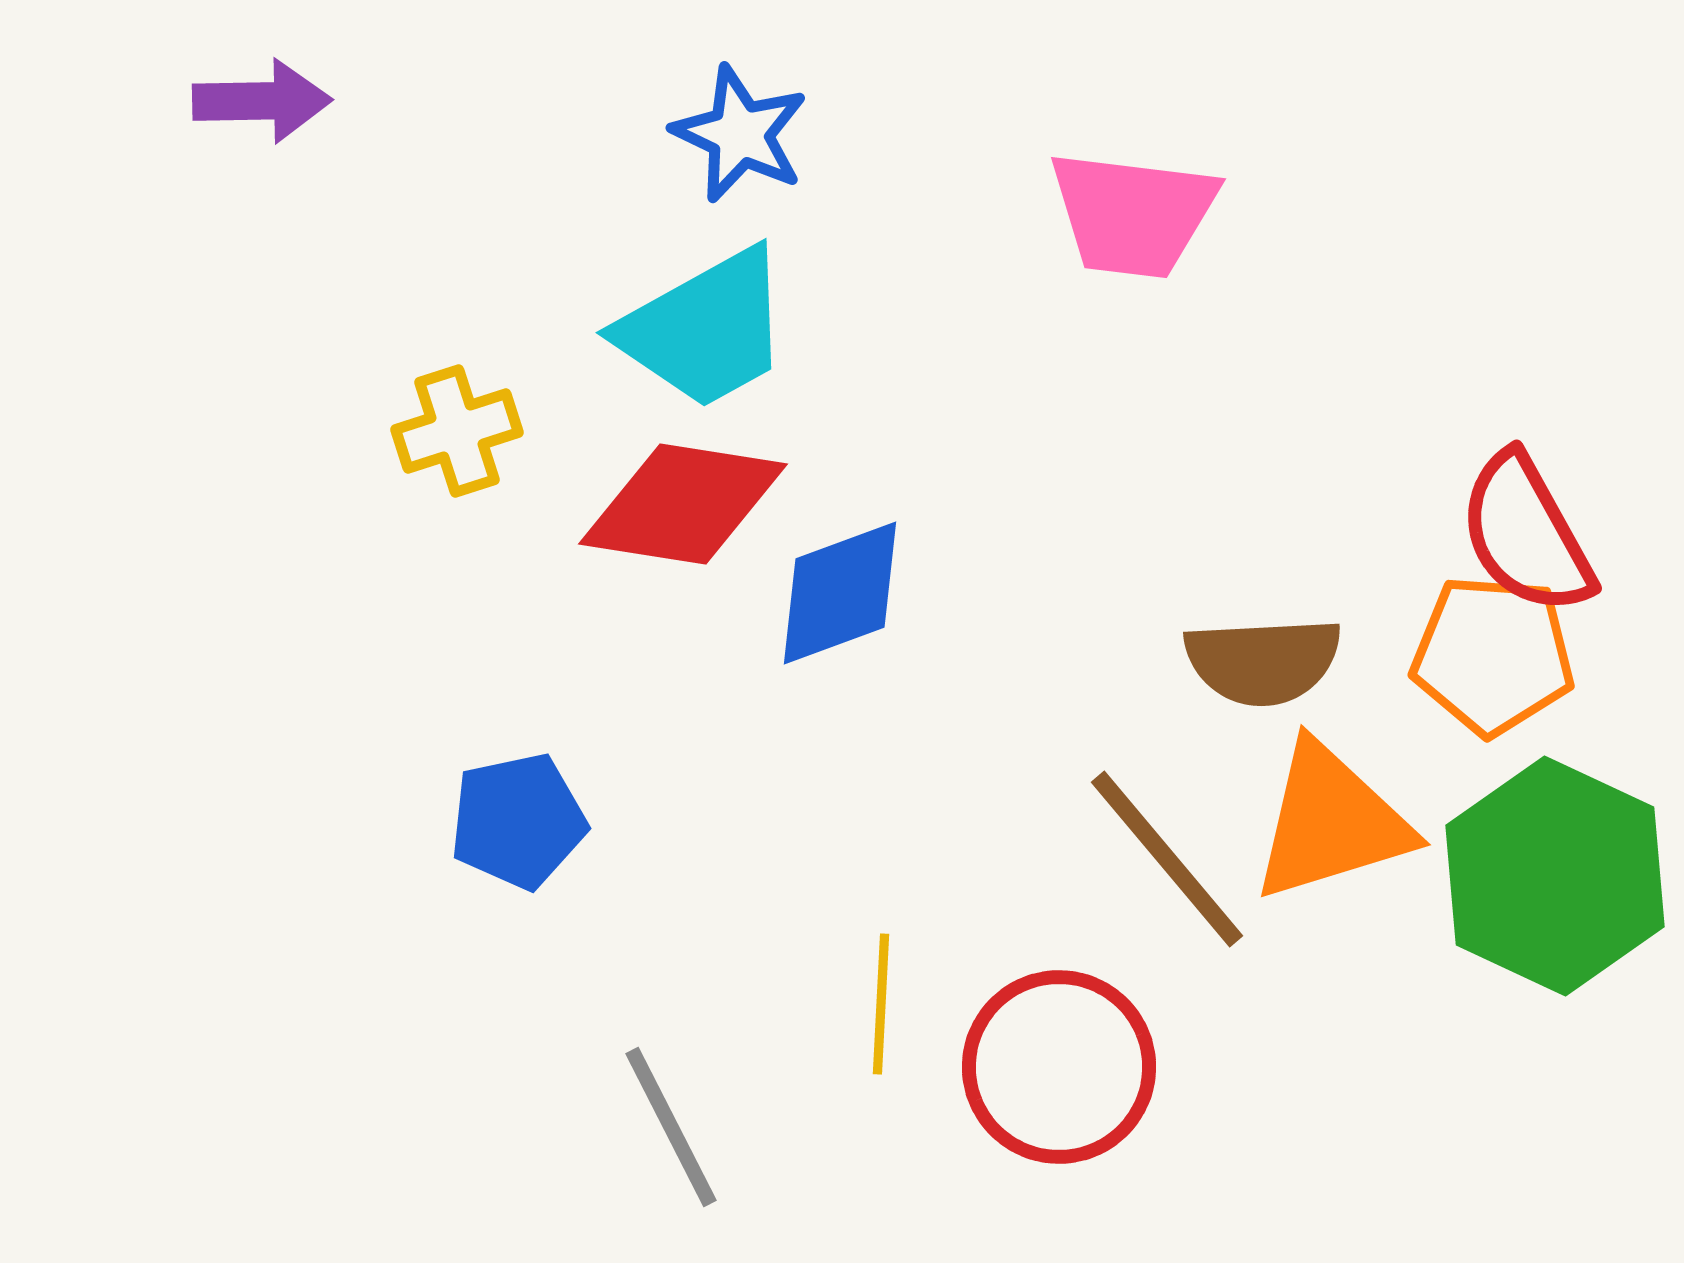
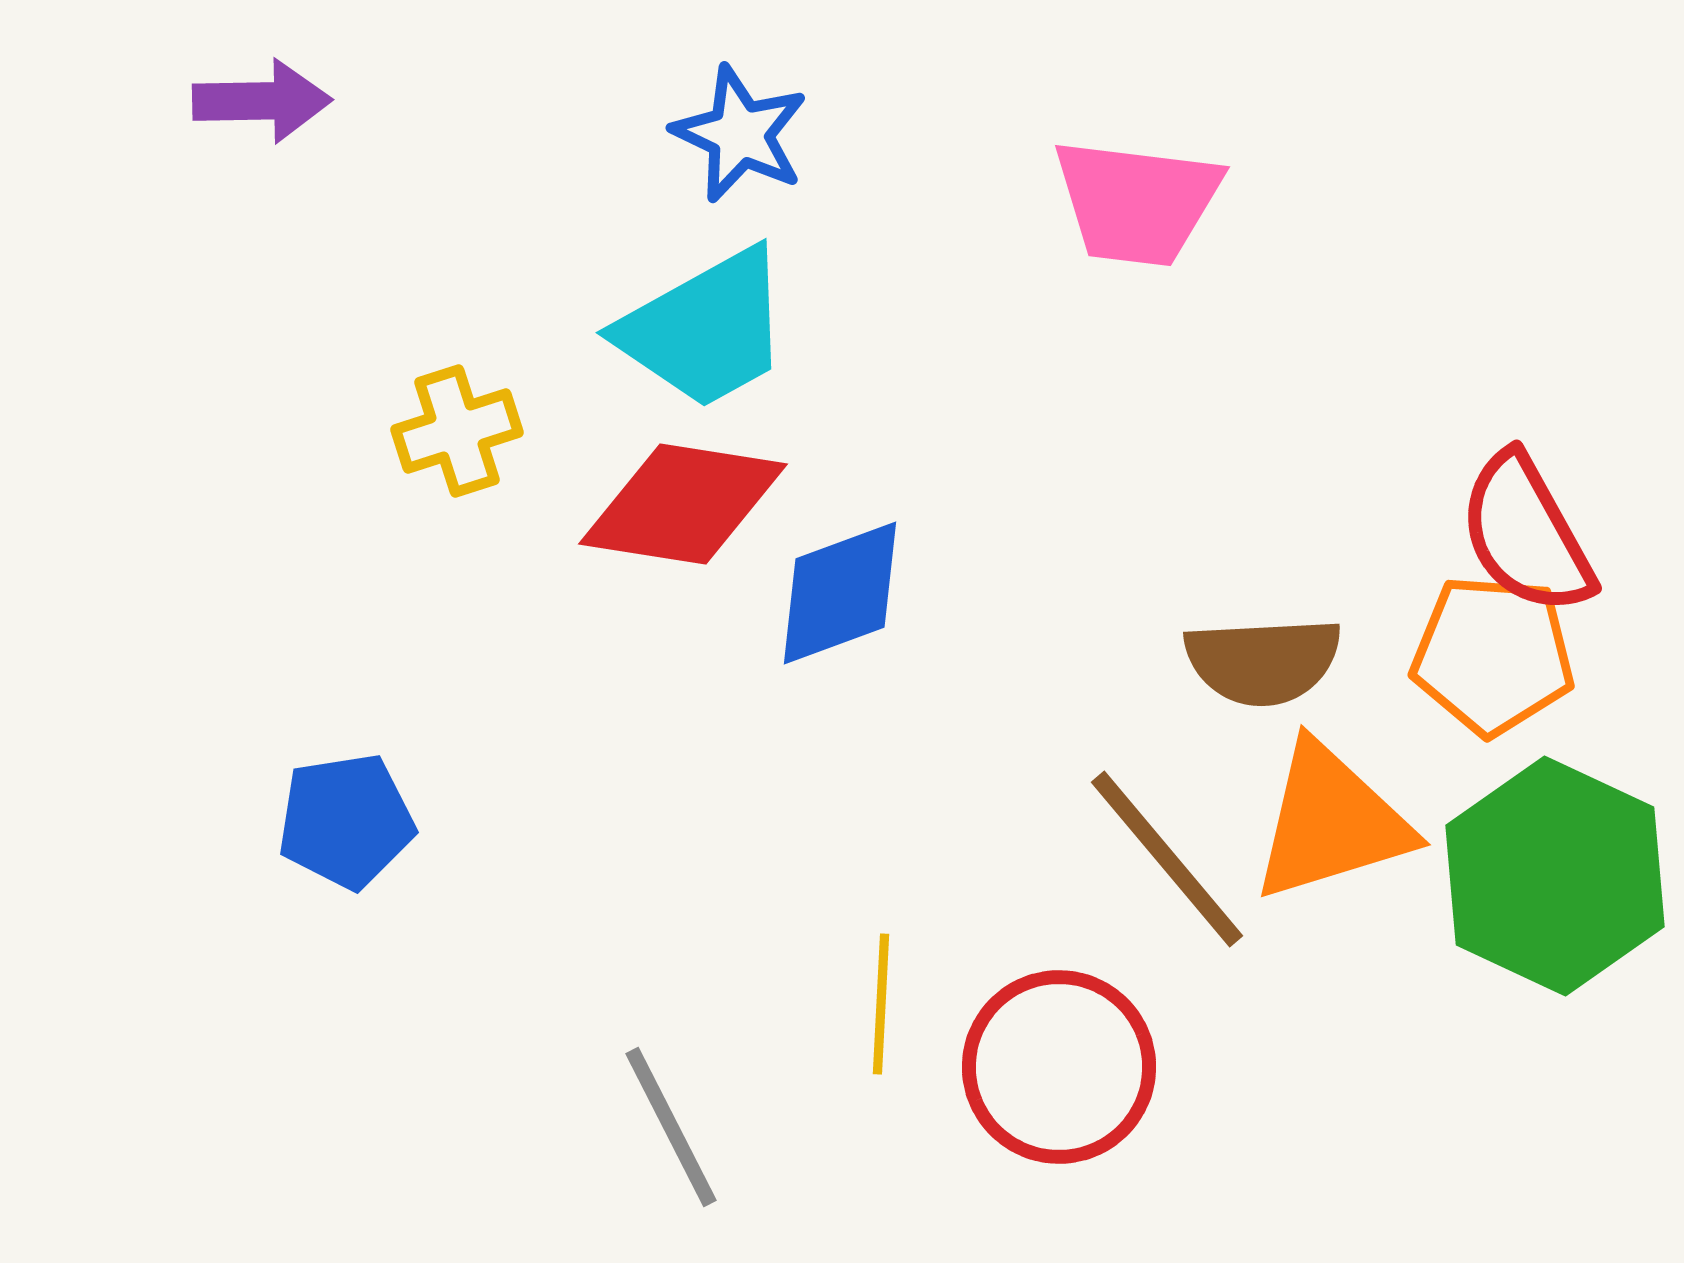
pink trapezoid: moved 4 px right, 12 px up
blue pentagon: moved 172 px left; rotated 3 degrees clockwise
